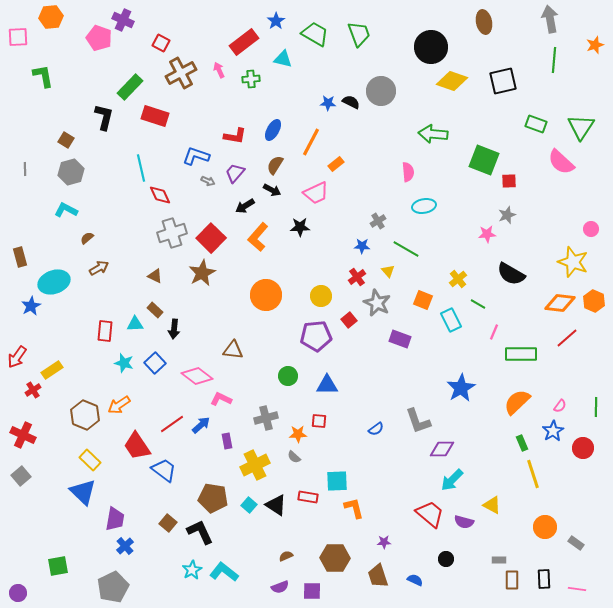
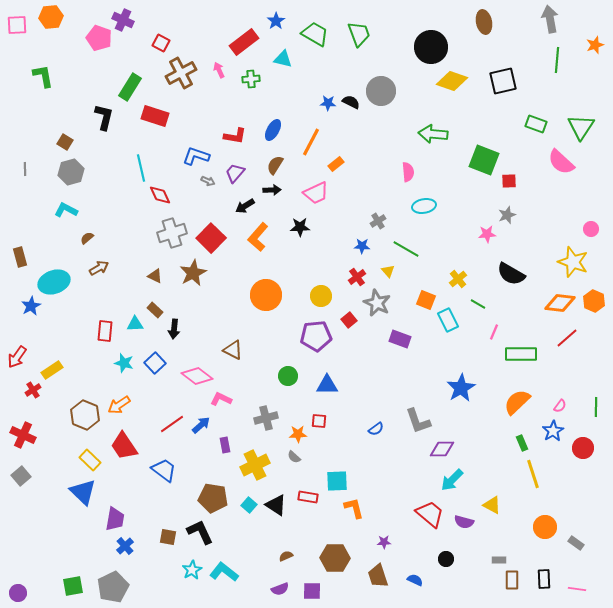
pink square at (18, 37): moved 1 px left, 12 px up
green line at (554, 60): moved 3 px right
green rectangle at (130, 87): rotated 12 degrees counterclockwise
brown square at (66, 140): moved 1 px left, 2 px down
black arrow at (272, 190): rotated 30 degrees counterclockwise
brown star at (202, 273): moved 9 px left
orange square at (423, 300): moved 3 px right
cyan rectangle at (451, 320): moved 3 px left
brown triangle at (233, 350): rotated 20 degrees clockwise
purple rectangle at (227, 441): moved 2 px left, 4 px down
red trapezoid at (137, 446): moved 13 px left
brown square at (168, 523): moved 14 px down; rotated 30 degrees counterclockwise
green square at (58, 566): moved 15 px right, 20 px down
purple semicircle at (280, 587): moved 2 px down
